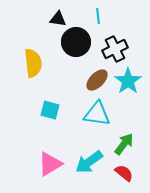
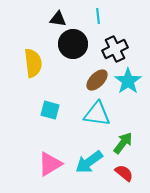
black circle: moved 3 px left, 2 px down
green arrow: moved 1 px left, 1 px up
